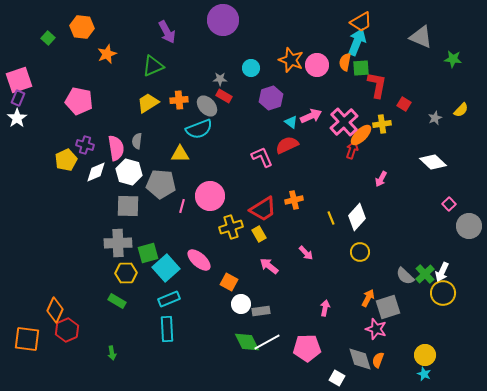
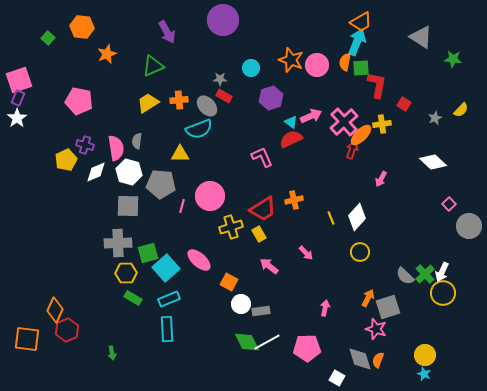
gray triangle at (421, 37): rotated 10 degrees clockwise
red semicircle at (287, 145): moved 4 px right, 6 px up
green rectangle at (117, 301): moved 16 px right, 3 px up
